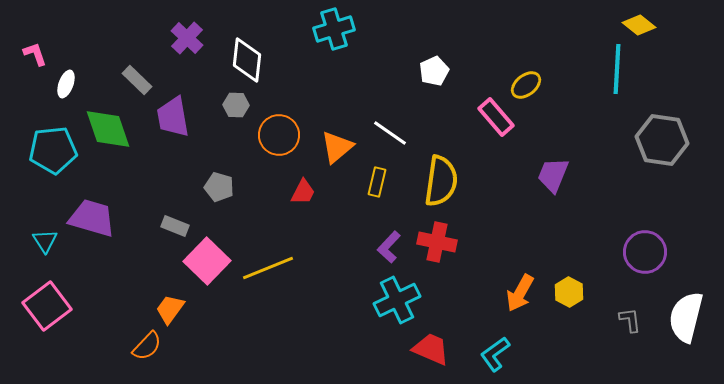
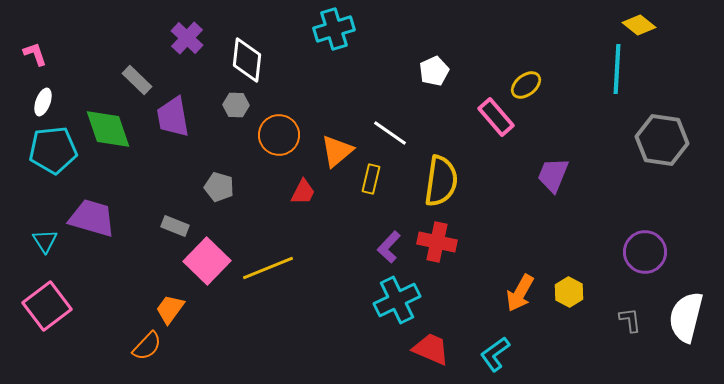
white ellipse at (66, 84): moved 23 px left, 18 px down
orange triangle at (337, 147): moved 4 px down
yellow rectangle at (377, 182): moved 6 px left, 3 px up
